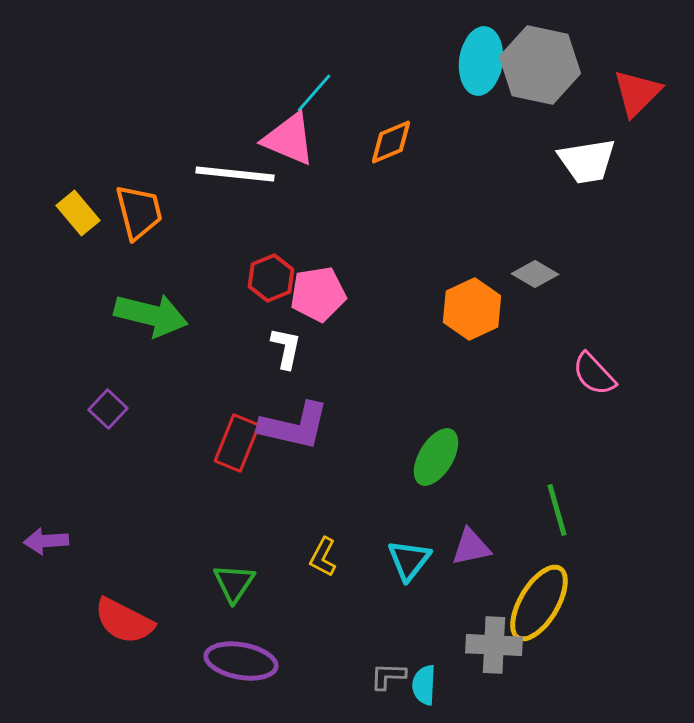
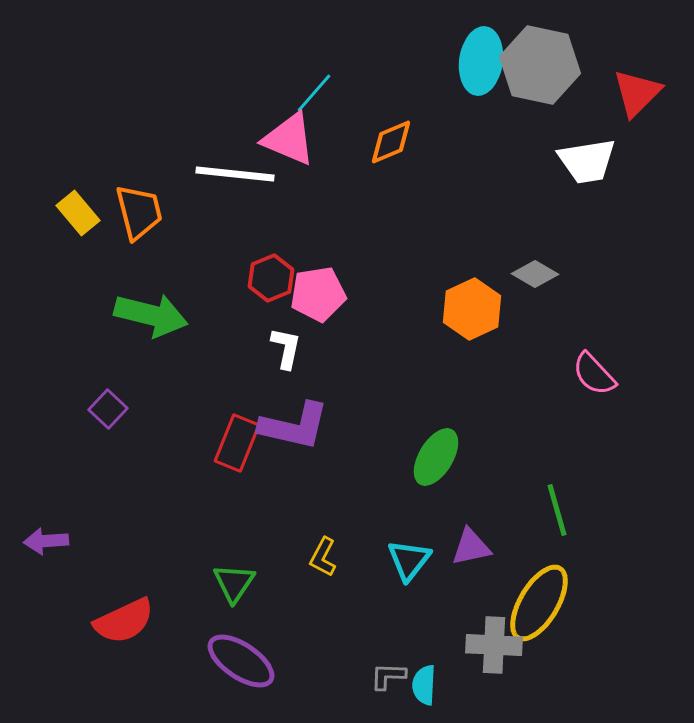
red semicircle: rotated 52 degrees counterclockwise
purple ellipse: rotated 24 degrees clockwise
